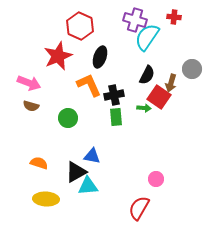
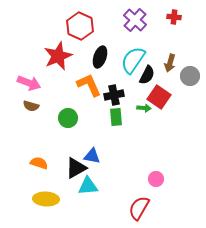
purple cross: rotated 25 degrees clockwise
cyan semicircle: moved 14 px left, 23 px down
gray circle: moved 2 px left, 7 px down
brown arrow: moved 1 px left, 20 px up
black triangle: moved 4 px up
